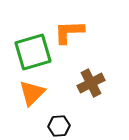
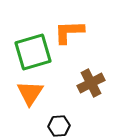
orange triangle: moved 2 px left; rotated 12 degrees counterclockwise
